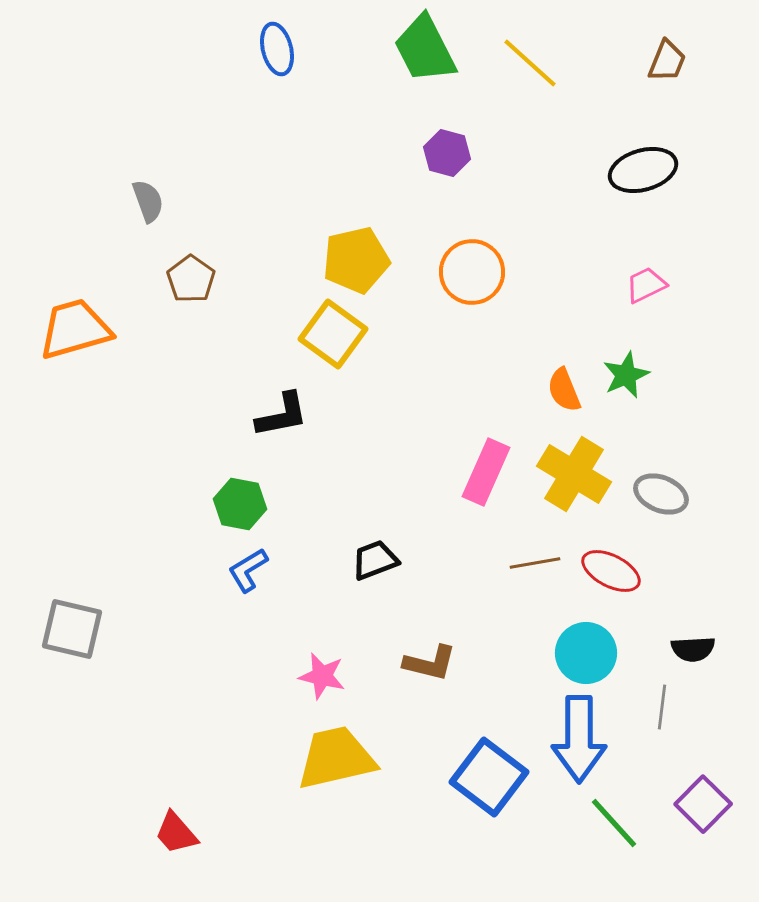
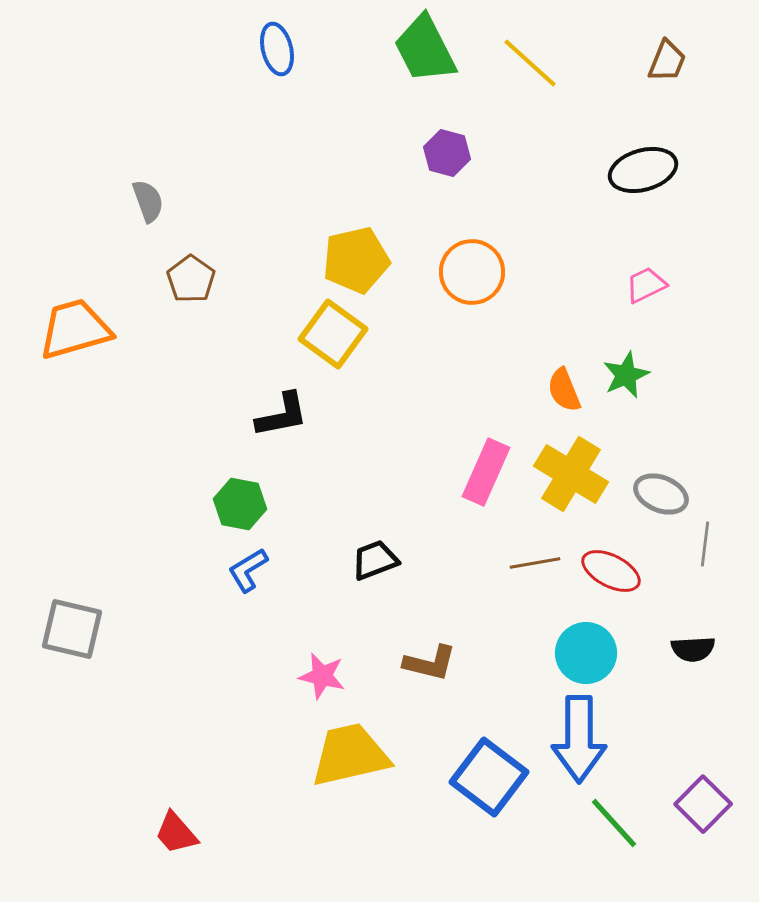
yellow cross: moved 3 px left
gray line: moved 43 px right, 163 px up
yellow trapezoid: moved 14 px right, 3 px up
